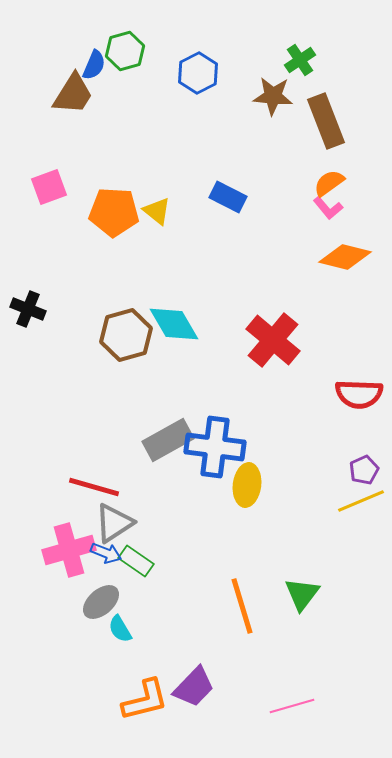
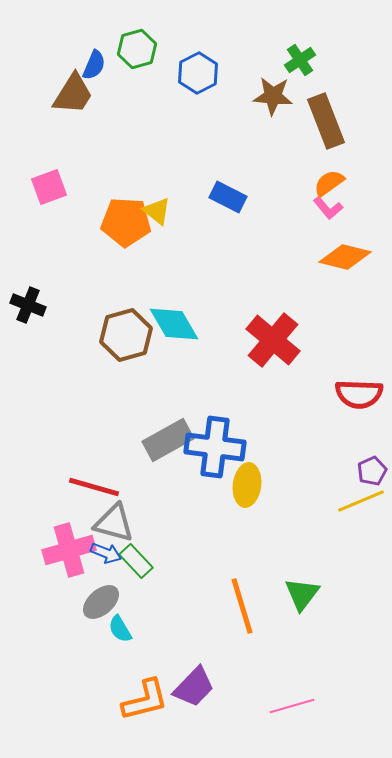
green hexagon: moved 12 px right, 2 px up
orange pentagon: moved 12 px right, 10 px down
black cross: moved 4 px up
purple pentagon: moved 8 px right, 1 px down
gray triangle: rotated 48 degrees clockwise
green rectangle: rotated 12 degrees clockwise
